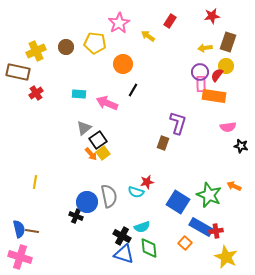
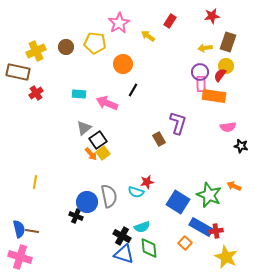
red semicircle at (217, 75): moved 3 px right
brown rectangle at (163, 143): moved 4 px left, 4 px up; rotated 48 degrees counterclockwise
